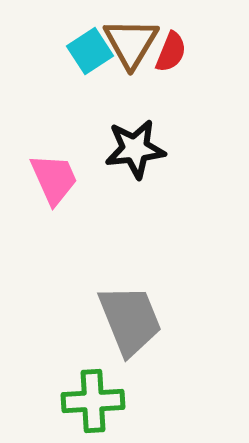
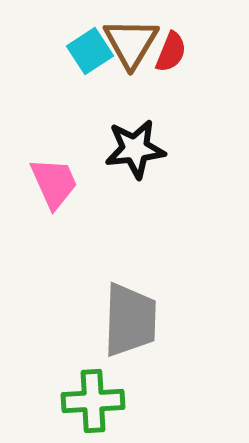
pink trapezoid: moved 4 px down
gray trapezoid: rotated 24 degrees clockwise
